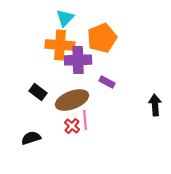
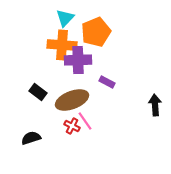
orange pentagon: moved 6 px left, 6 px up
orange cross: moved 2 px right
pink line: moved 1 px down; rotated 30 degrees counterclockwise
red cross: rotated 14 degrees counterclockwise
